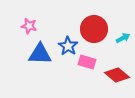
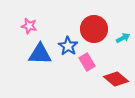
pink rectangle: rotated 42 degrees clockwise
red diamond: moved 1 px left, 4 px down
